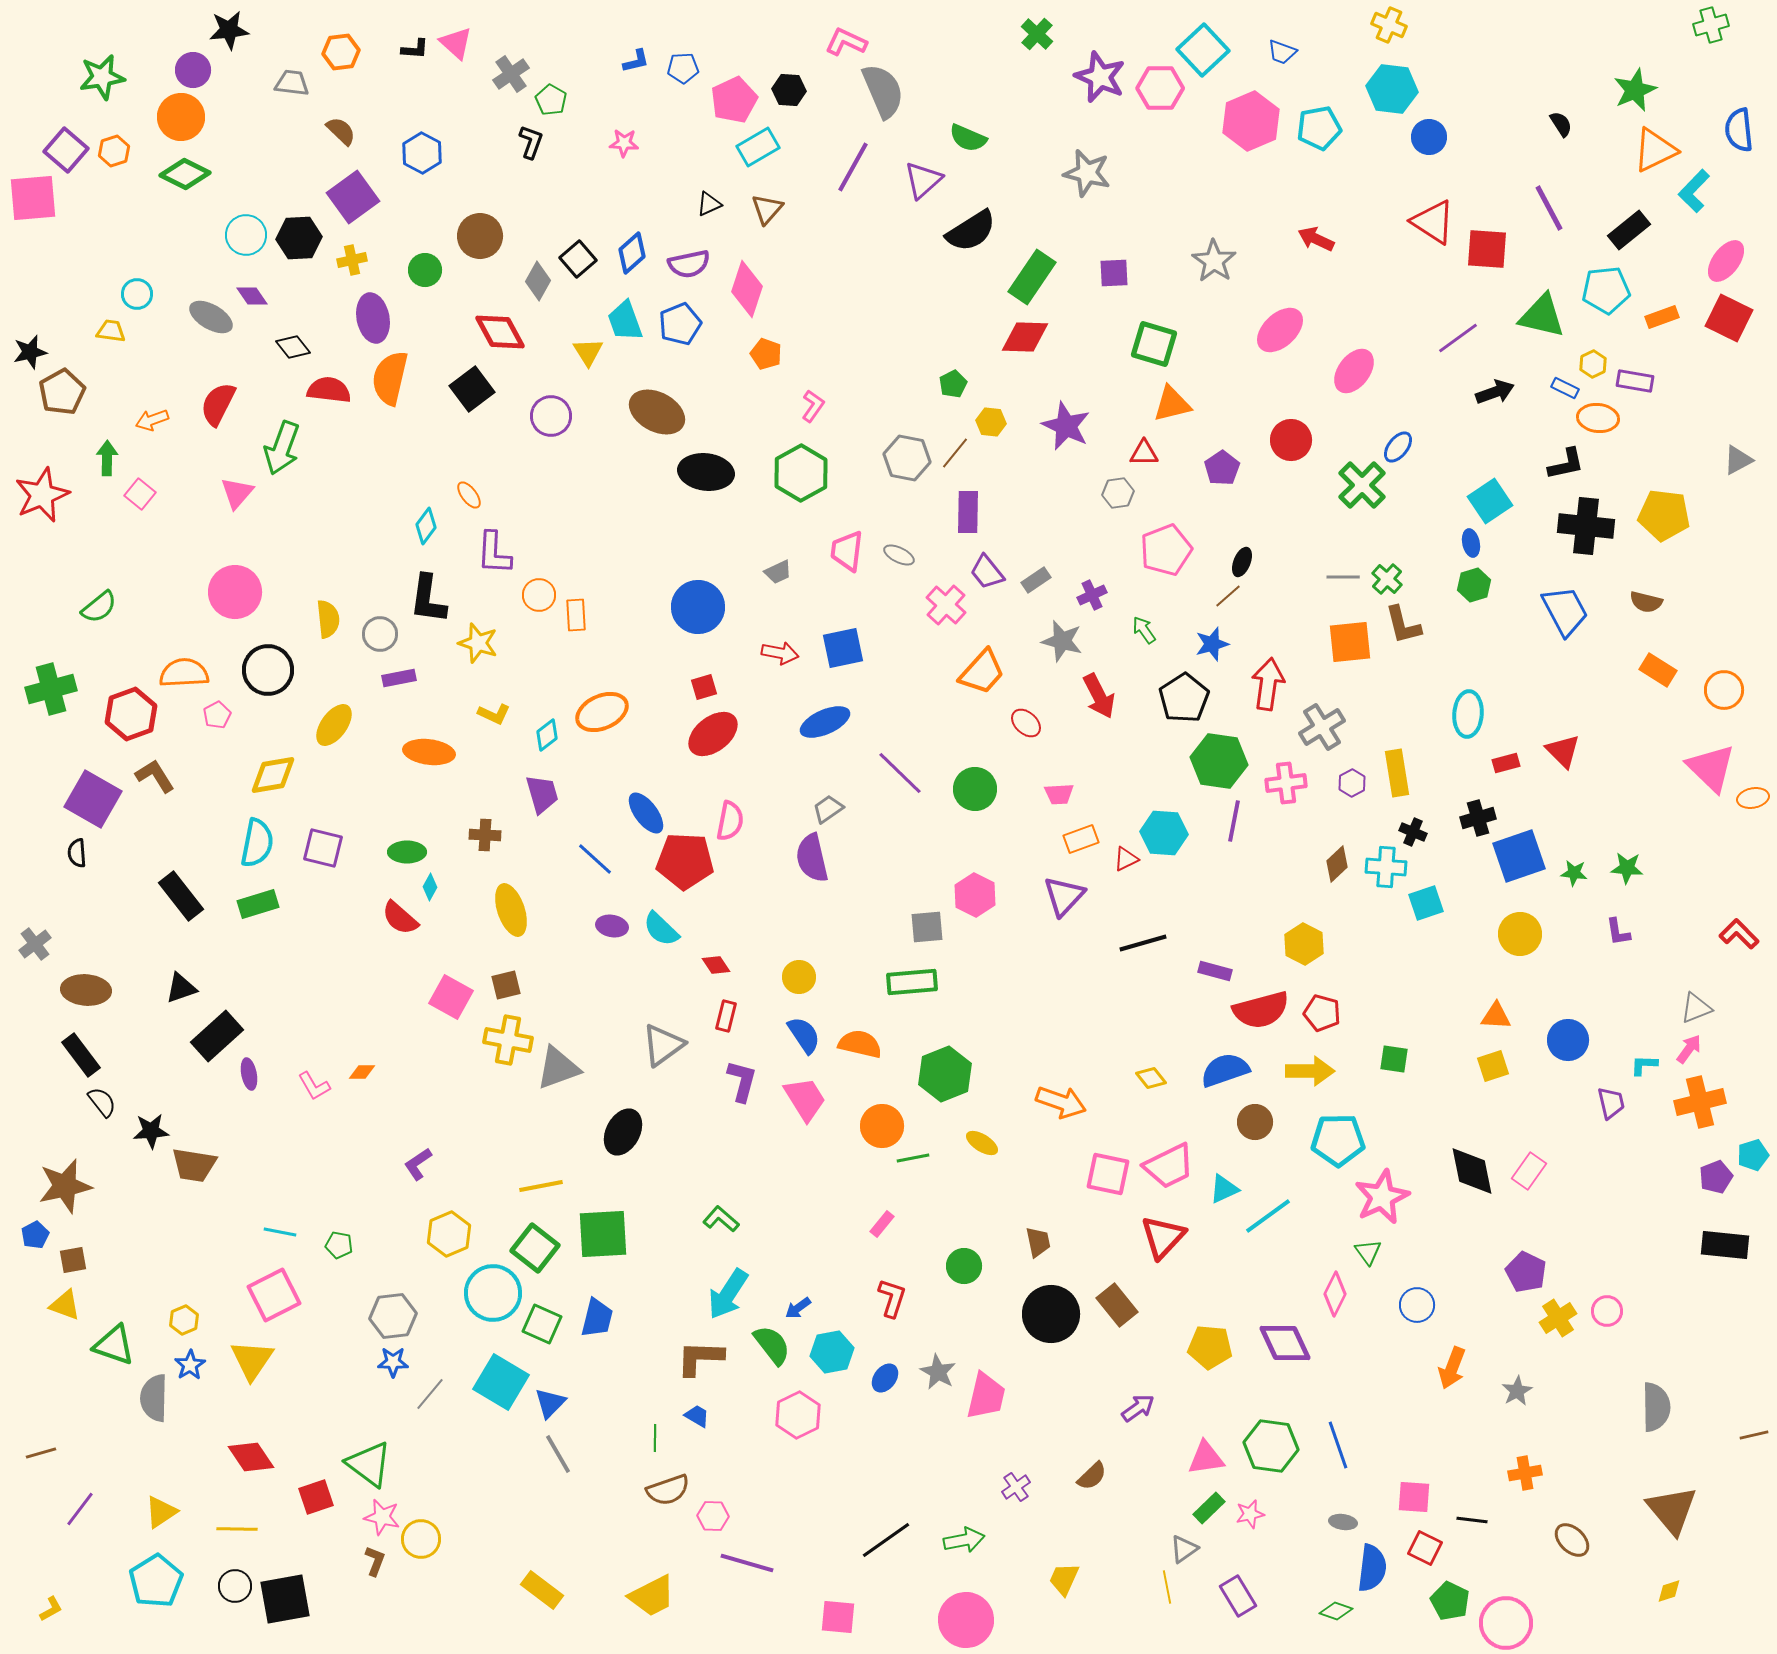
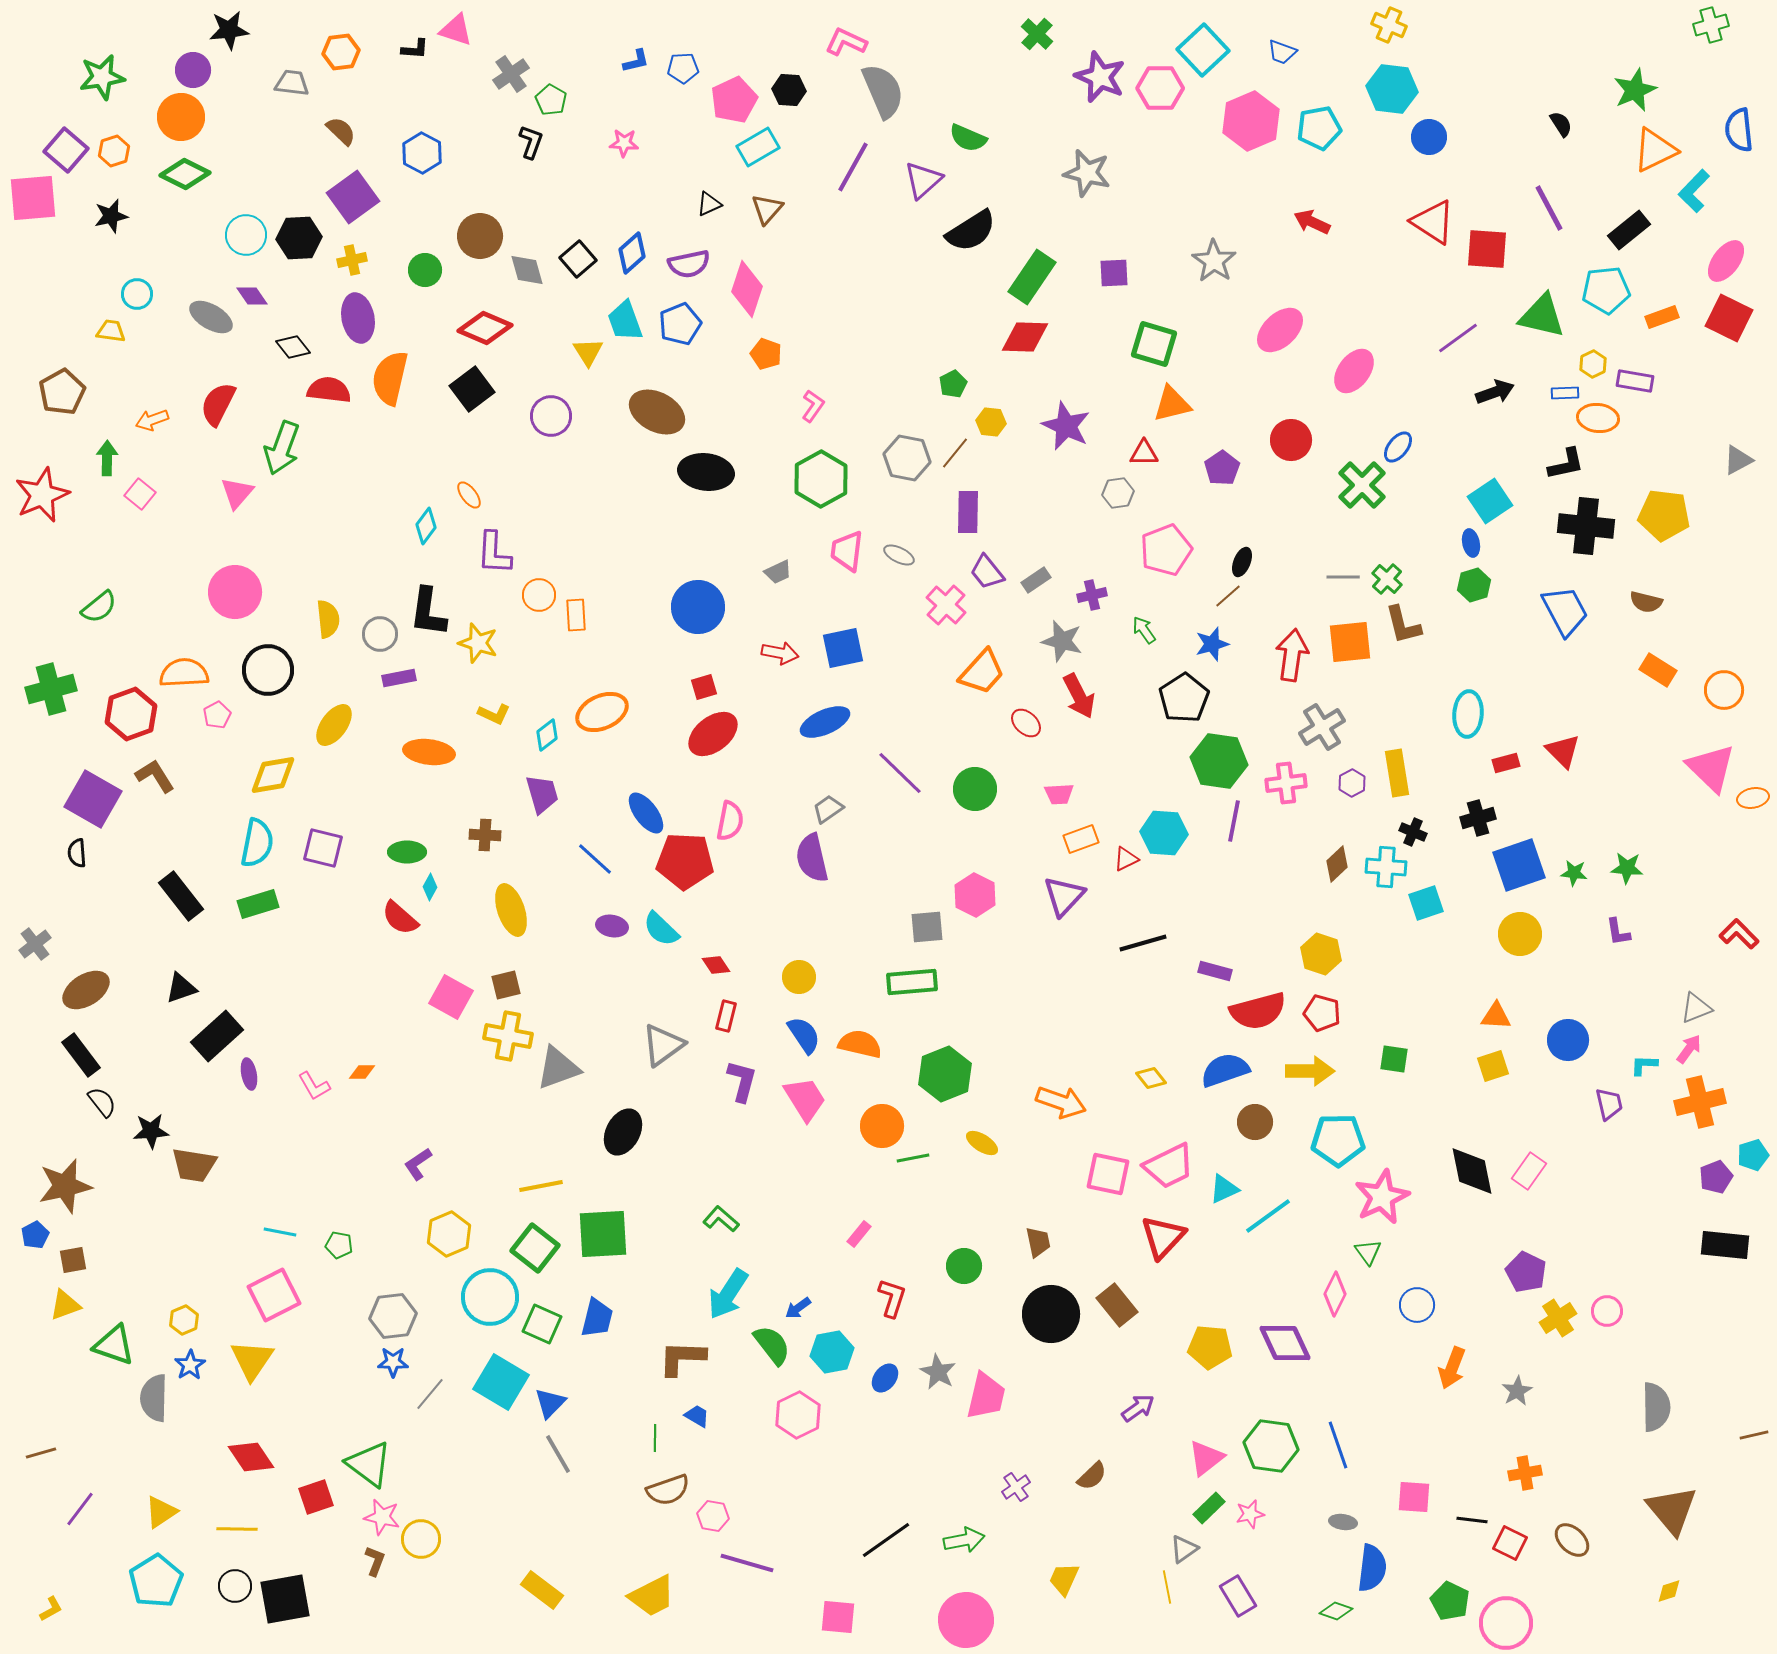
pink triangle at (456, 43): moved 13 px up; rotated 24 degrees counterclockwise
red arrow at (1316, 239): moved 4 px left, 17 px up
gray diamond at (538, 281): moved 11 px left, 11 px up; rotated 45 degrees counterclockwise
purple ellipse at (373, 318): moved 15 px left
red diamond at (500, 332): moved 15 px left, 4 px up; rotated 38 degrees counterclockwise
black star at (30, 352): moved 81 px right, 136 px up
blue rectangle at (1565, 388): moved 5 px down; rotated 28 degrees counterclockwise
green hexagon at (801, 473): moved 20 px right, 6 px down
purple cross at (1092, 595): rotated 12 degrees clockwise
black L-shape at (428, 599): moved 13 px down
red arrow at (1268, 684): moved 24 px right, 29 px up
red arrow at (1099, 696): moved 20 px left
blue square at (1519, 856): moved 9 px down
yellow hexagon at (1304, 944): moved 17 px right, 10 px down; rotated 9 degrees counterclockwise
brown ellipse at (86, 990): rotated 36 degrees counterclockwise
red semicircle at (1261, 1010): moved 3 px left, 1 px down
yellow cross at (508, 1040): moved 4 px up
purple trapezoid at (1611, 1103): moved 2 px left, 1 px down
pink rectangle at (882, 1224): moved 23 px left, 10 px down
cyan circle at (493, 1293): moved 3 px left, 4 px down
yellow triangle at (65, 1305): rotated 40 degrees counterclockwise
brown L-shape at (700, 1358): moved 18 px left
pink triangle at (1206, 1458): rotated 30 degrees counterclockwise
pink hexagon at (713, 1516): rotated 8 degrees clockwise
red square at (1425, 1548): moved 85 px right, 5 px up
